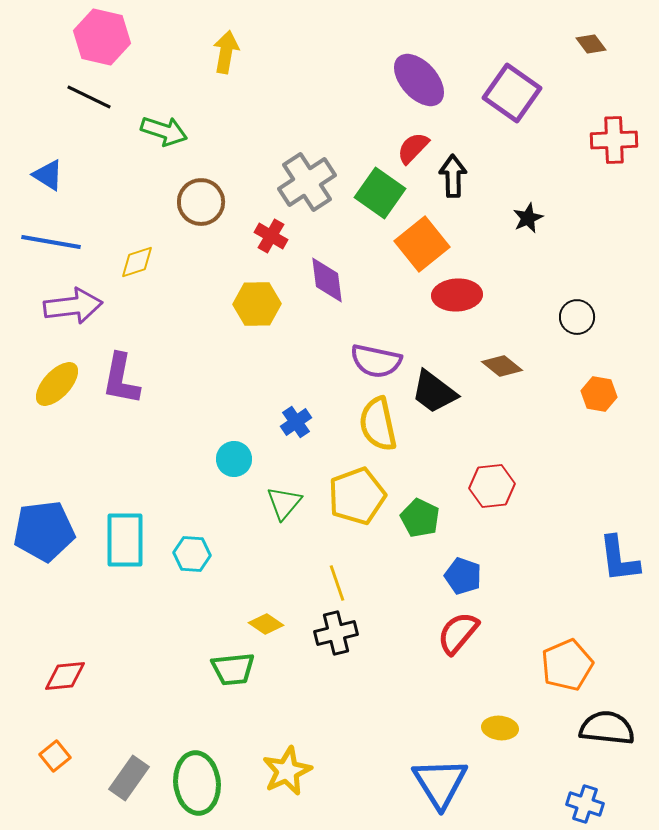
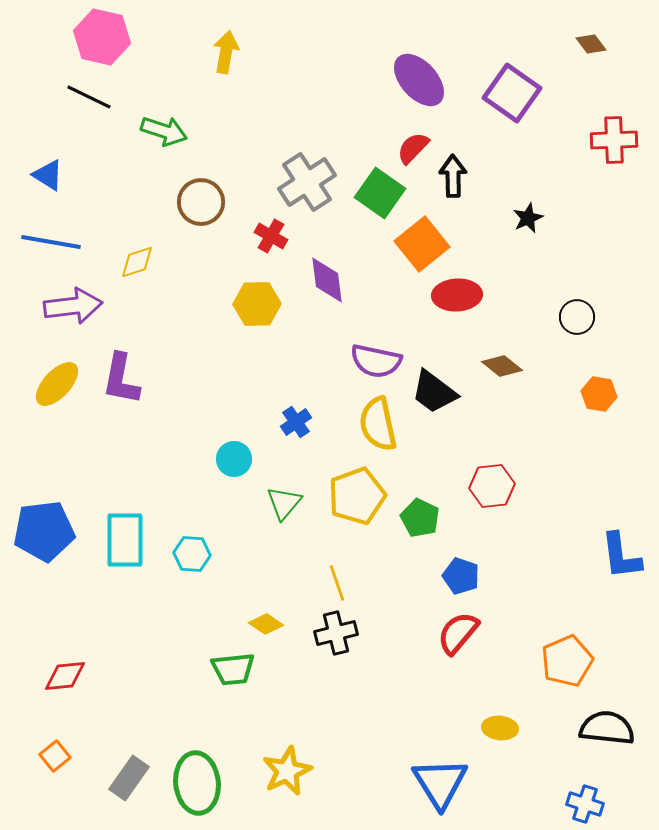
blue L-shape at (619, 559): moved 2 px right, 3 px up
blue pentagon at (463, 576): moved 2 px left
orange pentagon at (567, 665): moved 4 px up
